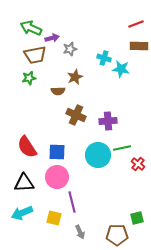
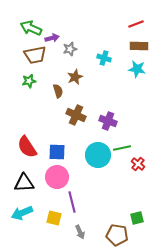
cyan star: moved 16 px right
green star: moved 3 px down
brown semicircle: rotated 104 degrees counterclockwise
purple cross: rotated 24 degrees clockwise
brown pentagon: rotated 10 degrees clockwise
